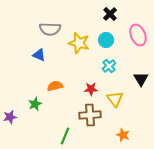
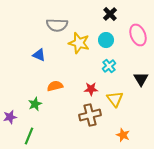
gray semicircle: moved 7 px right, 4 px up
brown cross: rotated 10 degrees counterclockwise
green line: moved 36 px left
